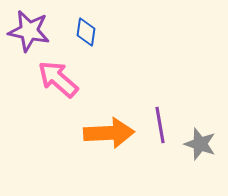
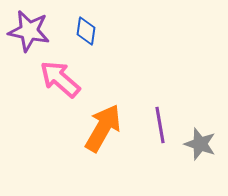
blue diamond: moved 1 px up
pink arrow: moved 2 px right
orange arrow: moved 6 px left, 5 px up; rotated 57 degrees counterclockwise
